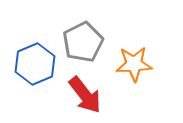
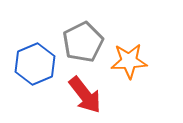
orange star: moved 5 px left, 3 px up
